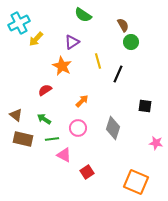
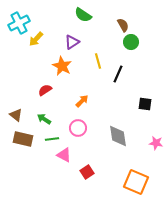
black square: moved 2 px up
gray diamond: moved 5 px right, 8 px down; rotated 25 degrees counterclockwise
